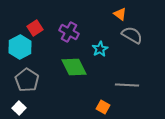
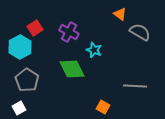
gray semicircle: moved 8 px right, 3 px up
cyan star: moved 6 px left, 1 px down; rotated 21 degrees counterclockwise
green diamond: moved 2 px left, 2 px down
gray line: moved 8 px right, 1 px down
white square: rotated 16 degrees clockwise
